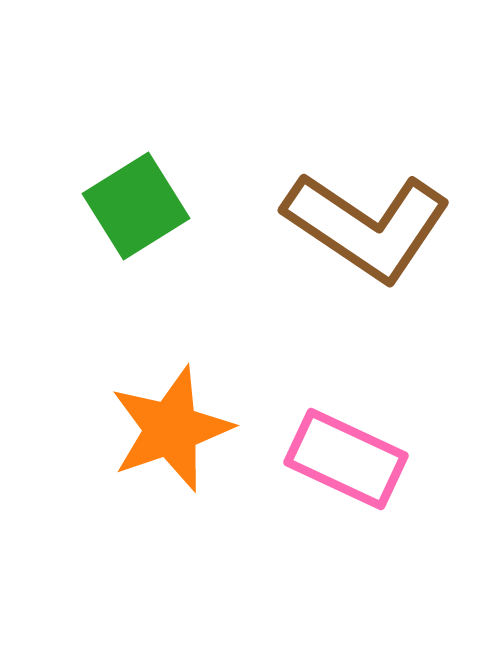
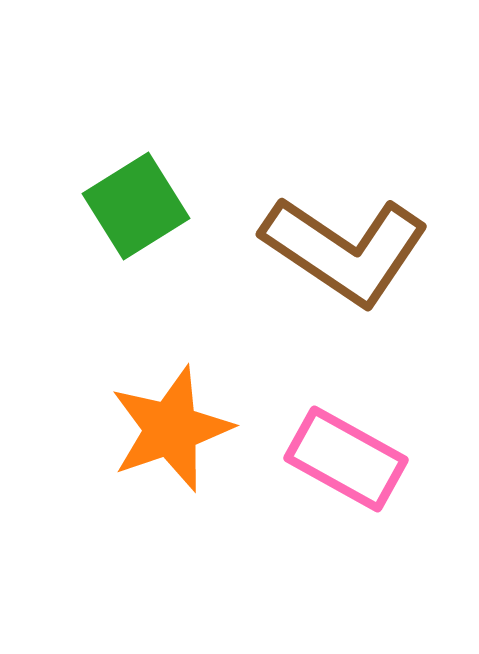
brown L-shape: moved 22 px left, 24 px down
pink rectangle: rotated 4 degrees clockwise
